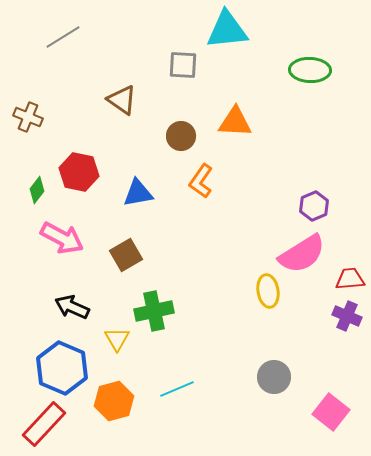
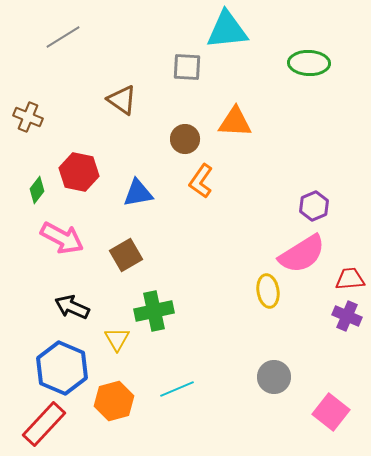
gray square: moved 4 px right, 2 px down
green ellipse: moved 1 px left, 7 px up
brown circle: moved 4 px right, 3 px down
